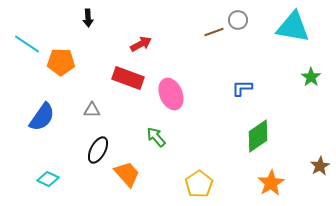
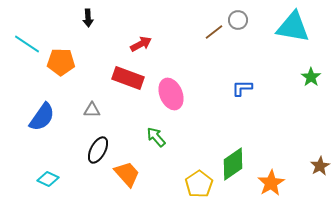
brown line: rotated 18 degrees counterclockwise
green diamond: moved 25 px left, 28 px down
